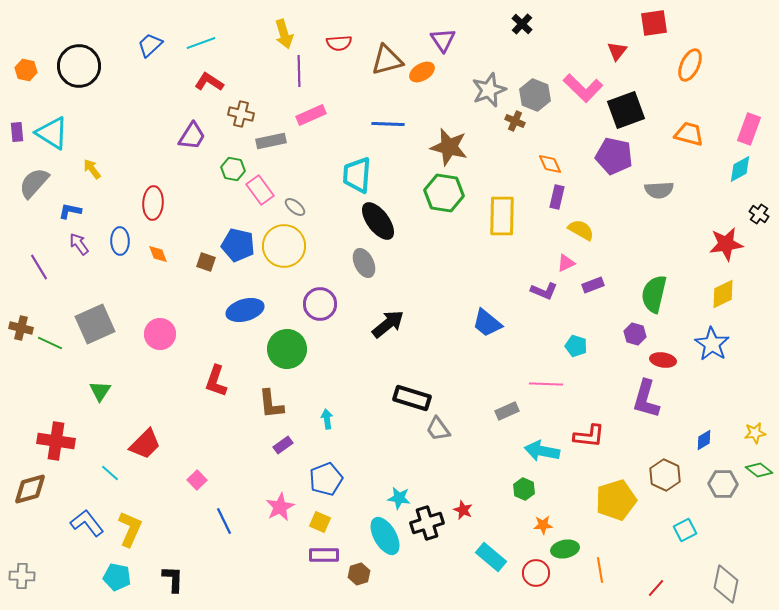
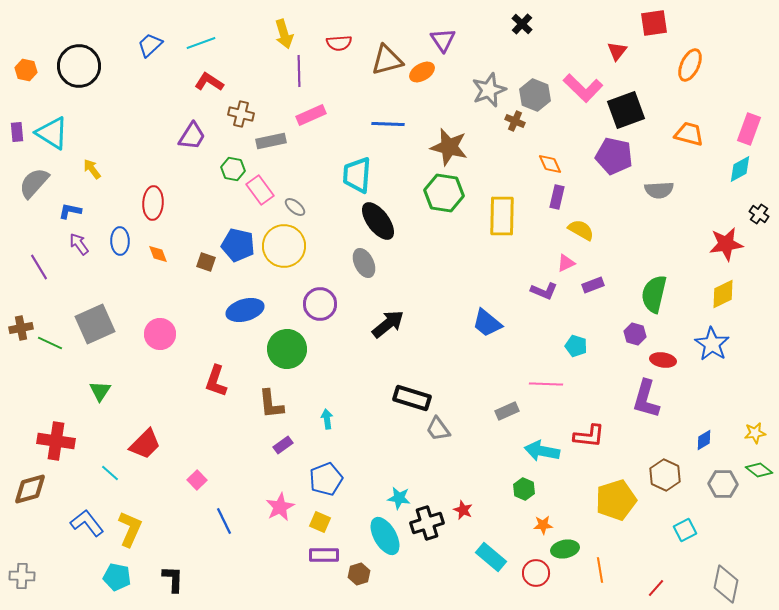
brown cross at (21, 328): rotated 25 degrees counterclockwise
